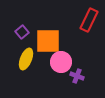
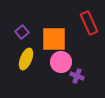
red rectangle: moved 3 px down; rotated 50 degrees counterclockwise
orange square: moved 6 px right, 2 px up
